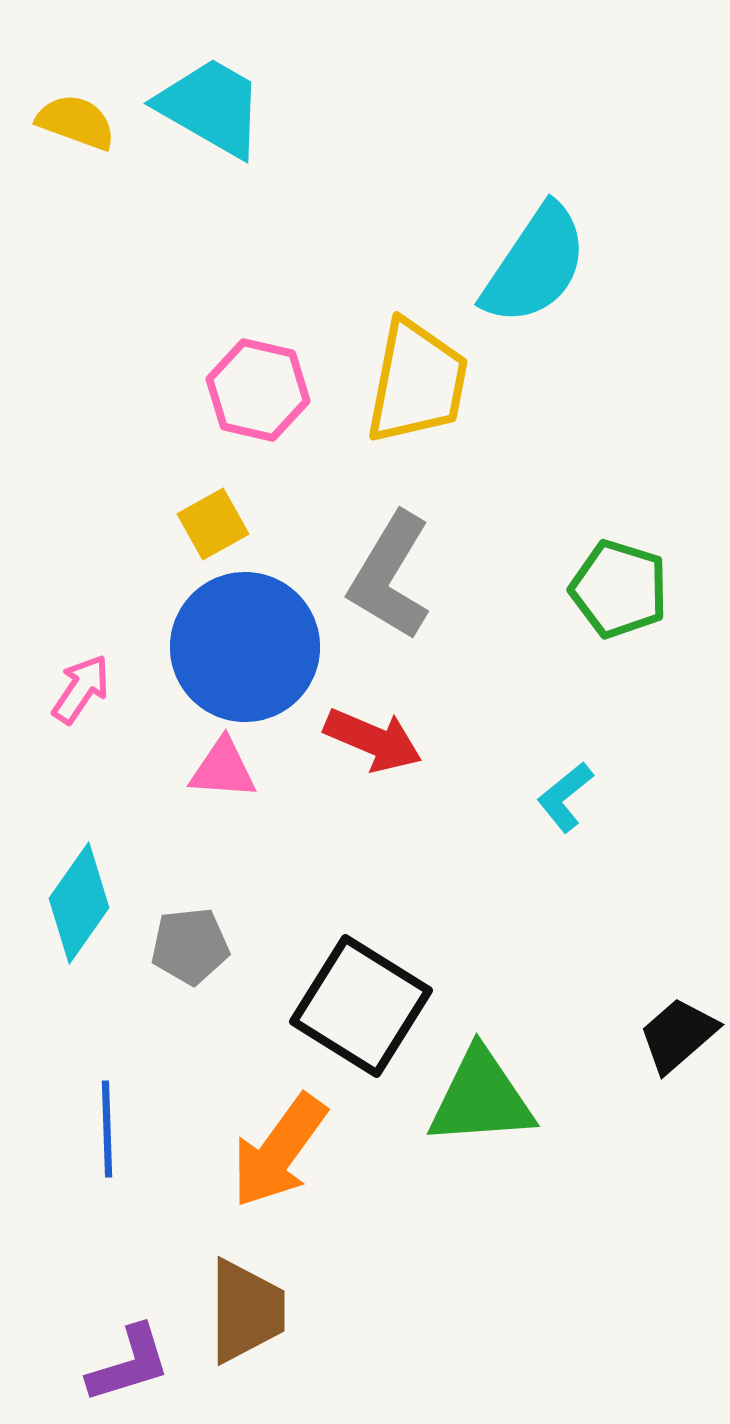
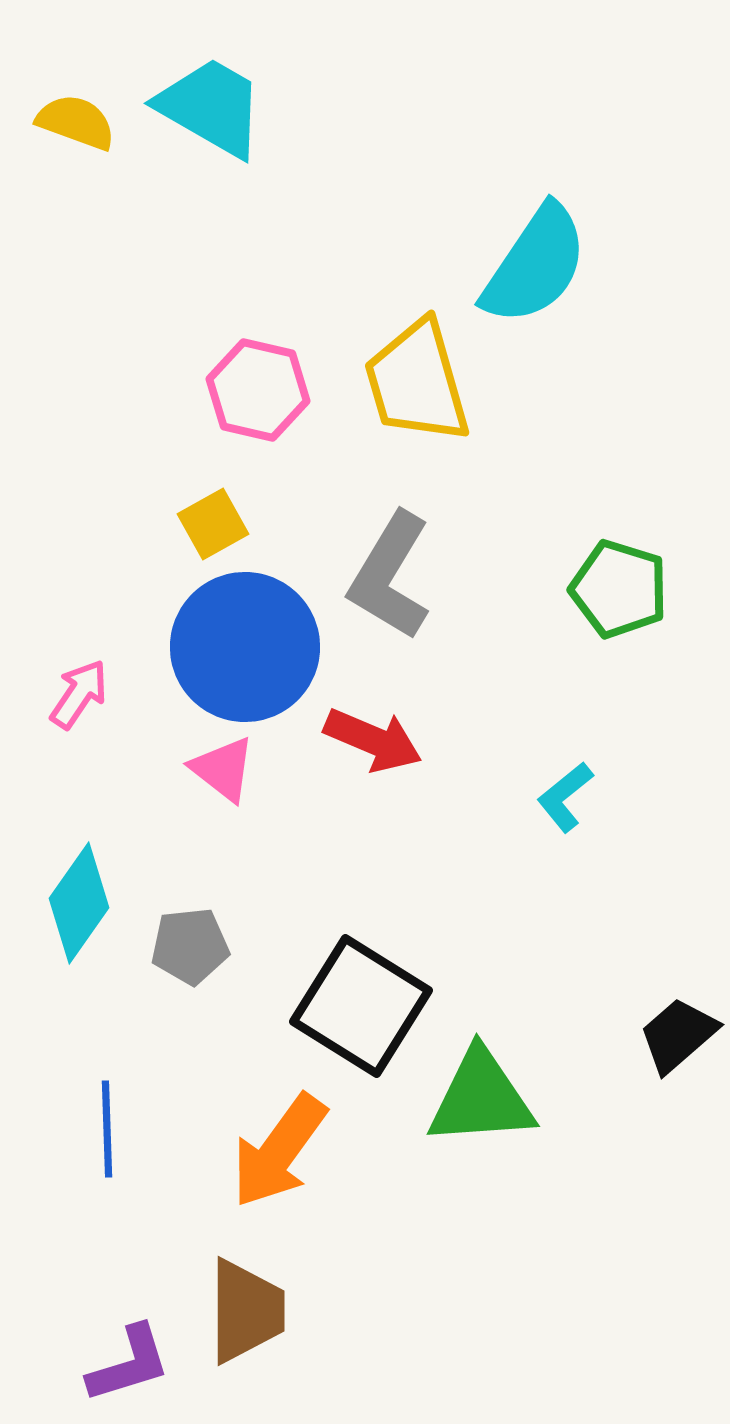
yellow trapezoid: rotated 153 degrees clockwise
pink arrow: moved 2 px left, 5 px down
pink triangle: rotated 34 degrees clockwise
